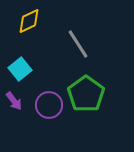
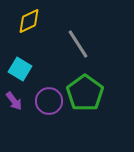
cyan square: rotated 20 degrees counterclockwise
green pentagon: moved 1 px left, 1 px up
purple circle: moved 4 px up
